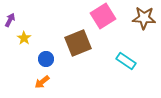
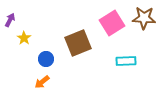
pink square: moved 9 px right, 7 px down
cyan rectangle: rotated 36 degrees counterclockwise
